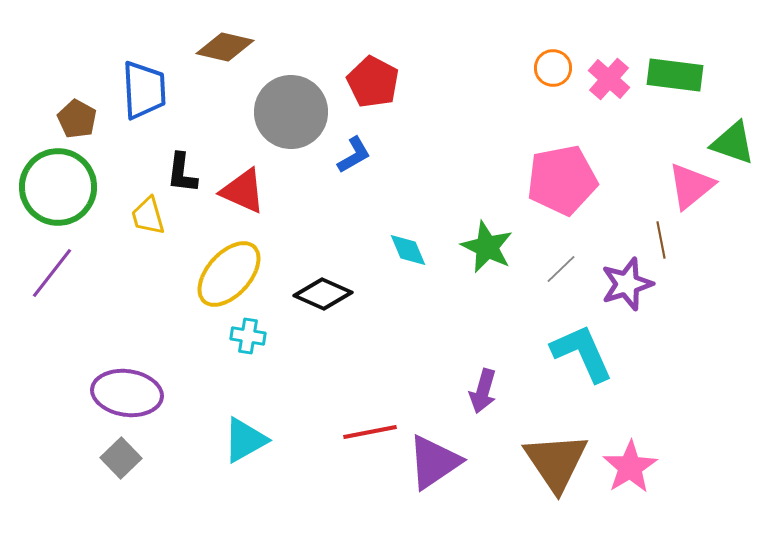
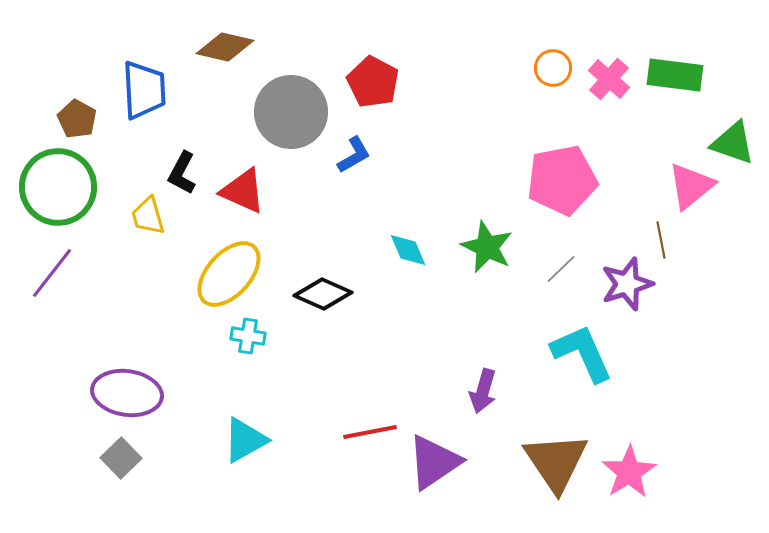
black L-shape: rotated 21 degrees clockwise
pink star: moved 1 px left, 5 px down
